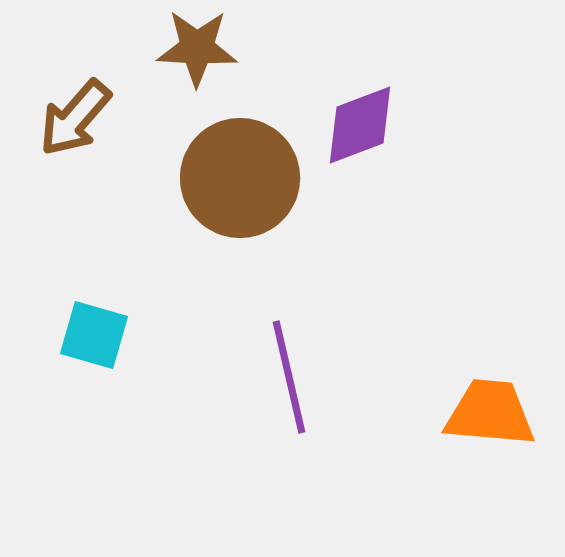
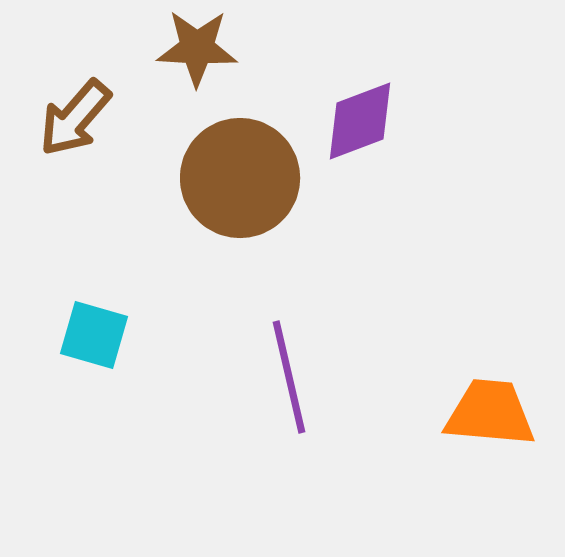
purple diamond: moved 4 px up
